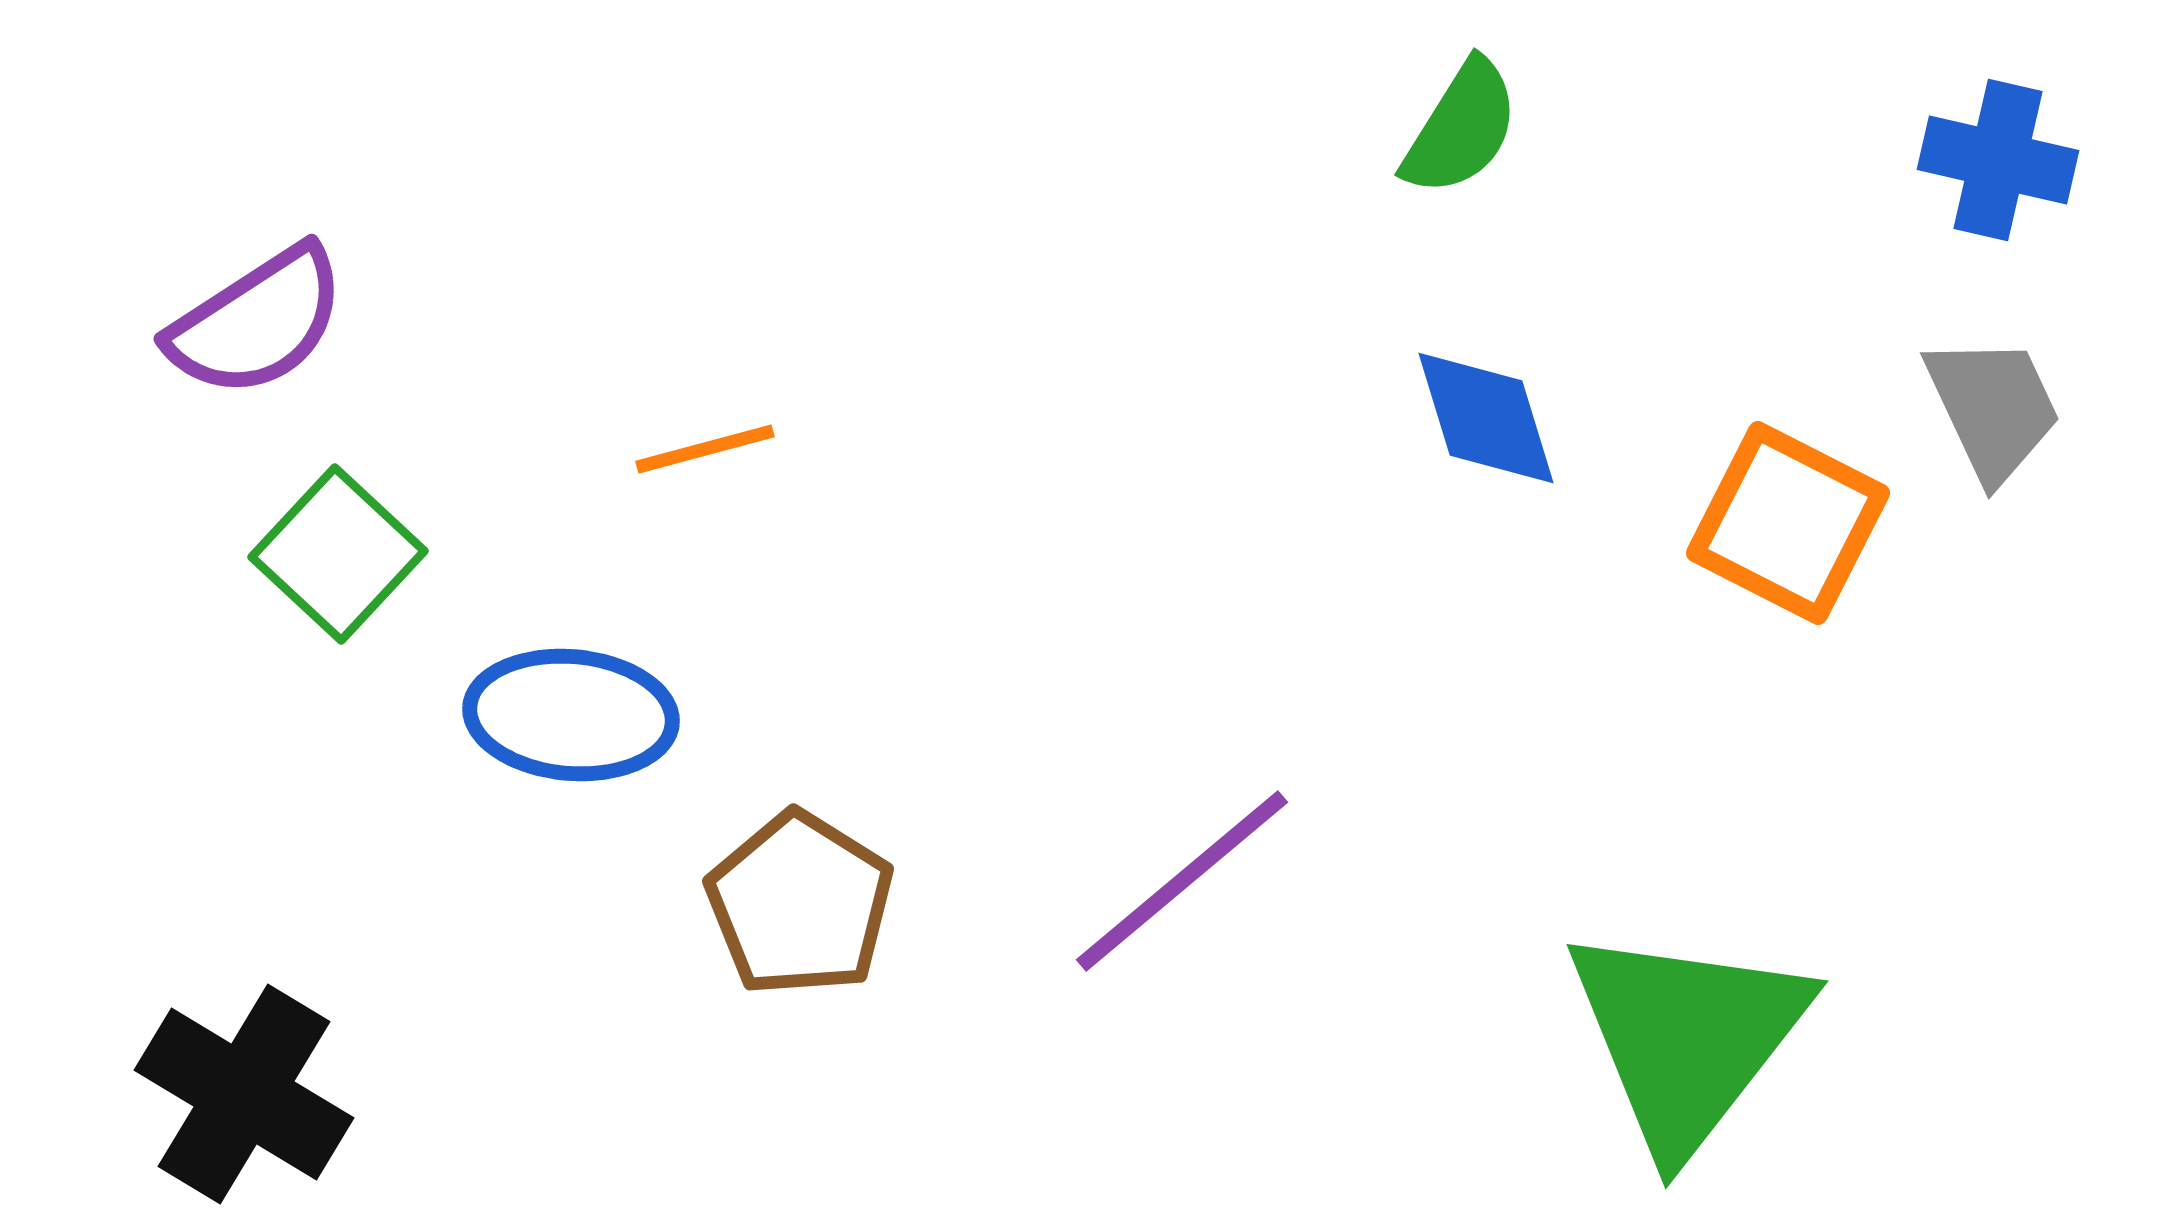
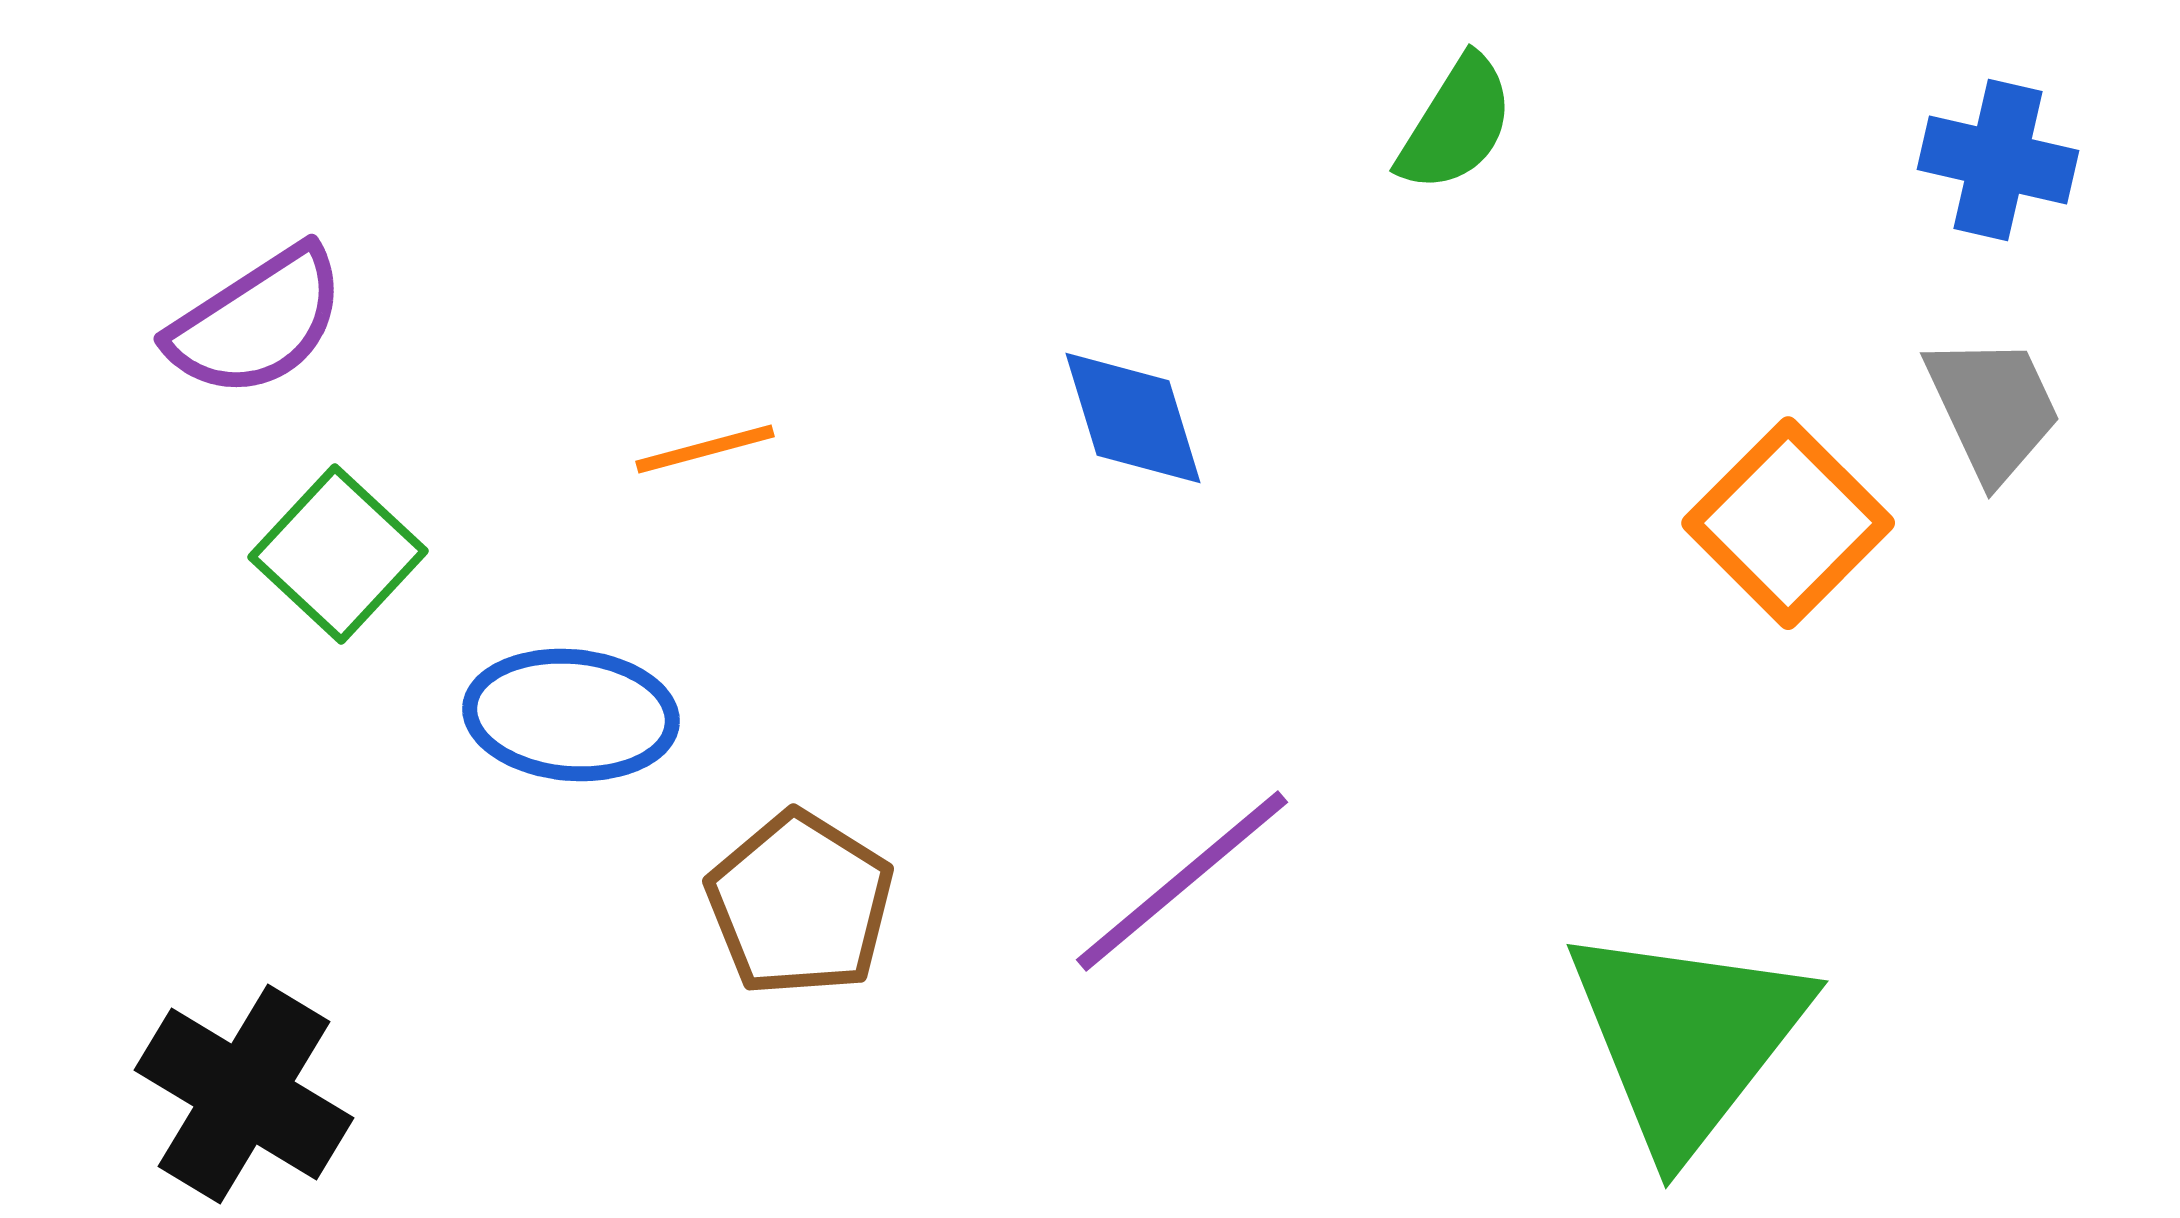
green semicircle: moved 5 px left, 4 px up
blue diamond: moved 353 px left
orange square: rotated 18 degrees clockwise
